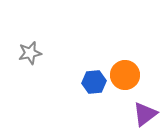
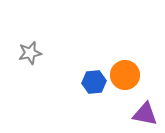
purple triangle: rotated 48 degrees clockwise
